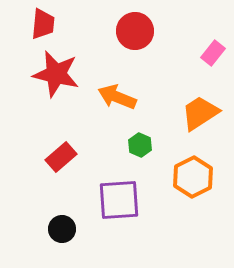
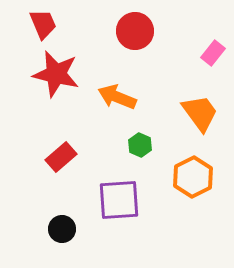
red trapezoid: rotated 28 degrees counterclockwise
orange trapezoid: rotated 87 degrees clockwise
